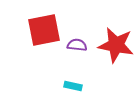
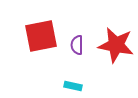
red square: moved 3 px left, 6 px down
purple semicircle: rotated 96 degrees counterclockwise
